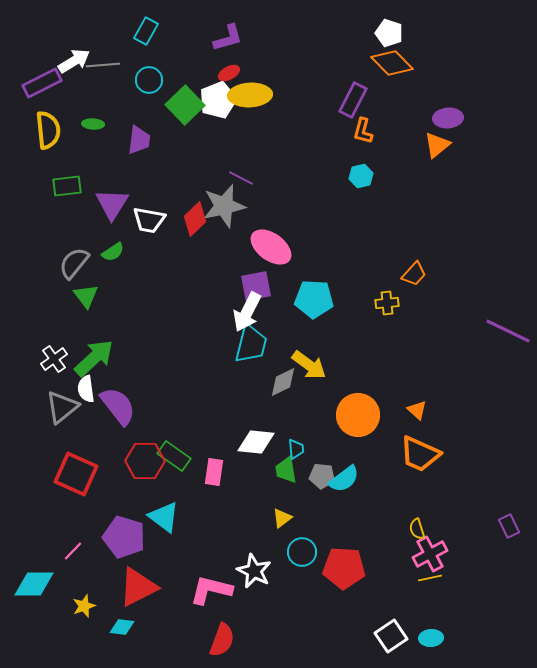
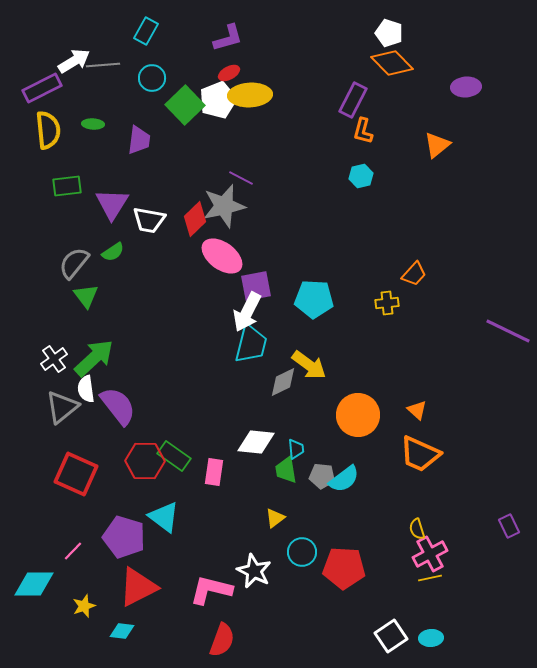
cyan circle at (149, 80): moved 3 px right, 2 px up
purple rectangle at (42, 83): moved 5 px down
purple ellipse at (448, 118): moved 18 px right, 31 px up
pink ellipse at (271, 247): moved 49 px left, 9 px down
yellow triangle at (282, 518): moved 7 px left
cyan diamond at (122, 627): moved 4 px down
